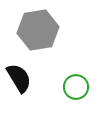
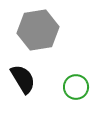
black semicircle: moved 4 px right, 1 px down
